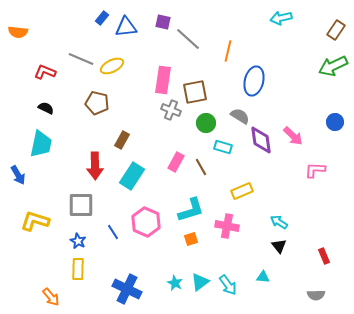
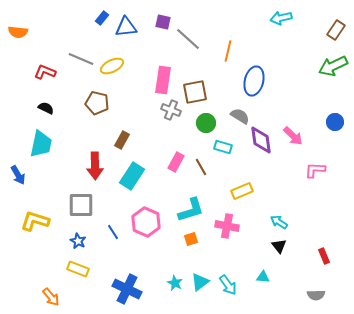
yellow rectangle at (78, 269): rotated 70 degrees counterclockwise
